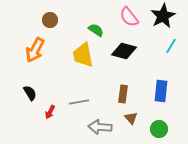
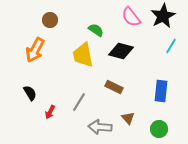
pink semicircle: moved 2 px right
black diamond: moved 3 px left
brown rectangle: moved 9 px left, 7 px up; rotated 72 degrees counterclockwise
gray line: rotated 48 degrees counterclockwise
brown triangle: moved 3 px left
